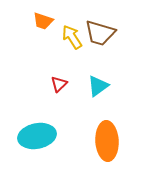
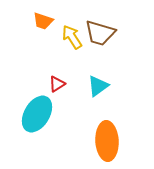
red triangle: moved 2 px left; rotated 12 degrees clockwise
cyan ellipse: moved 22 px up; rotated 48 degrees counterclockwise
